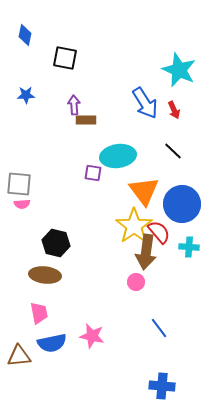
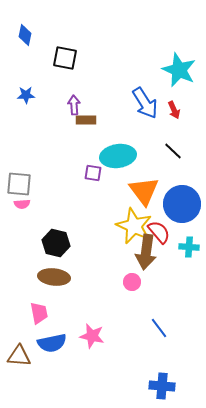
yellow star: rotated 12 degrees counterclockwise
brown ellipse: moved 9 px right, 2 px down
pink circle: moved 4 px left
brown triangle: rotated 10 degrees clockwise
